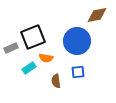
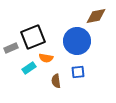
brown diamond: moved 1 px left, 1 px down
